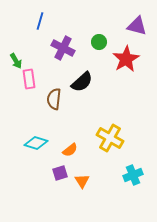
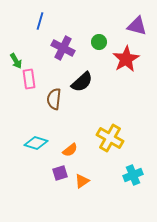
orange triangle: rotated 28 degrees clockwise
